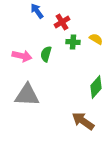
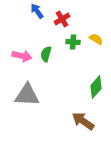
red cross: moved 3 px up
